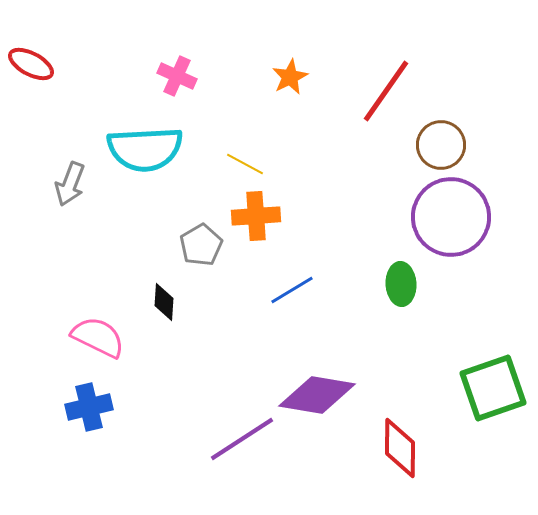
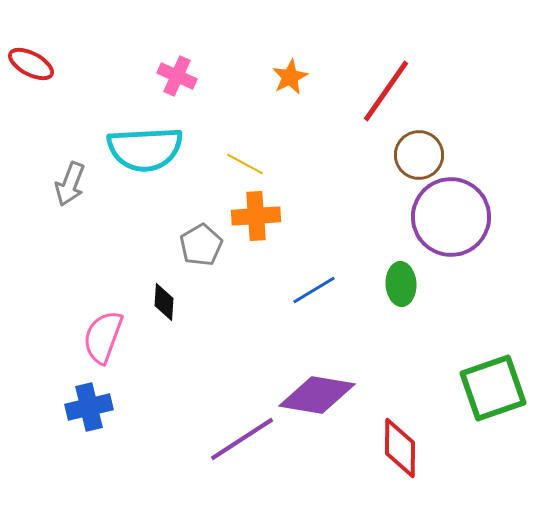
brown circle: moved 22 px left, 10 px down
blue line: moved 22 px right
pink semicircle: moved 5 px right; rotated 96 degrees counterclockwise
